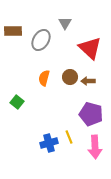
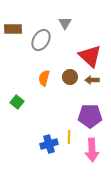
brown rectangle: moved 2 px up
red triangle: moved 8 px down
brown arrow: moved 4 px right, 1 px up
purple pentagon: moved 1 px left, 2 px down; rotated 15 degrees counterclockwise
yellow line: rotated 24 degrees clockwise
blue cross: moved 1 px down
pink arrow: moved 3 px left, 3 px down
